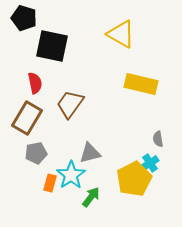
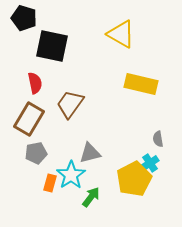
brown rectangle: moved 2 px right, 1 px down
